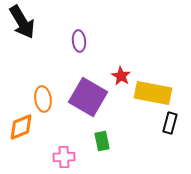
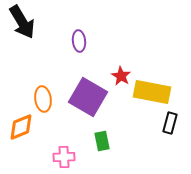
yellow rectangle: moved 1 px left, 1 px up
